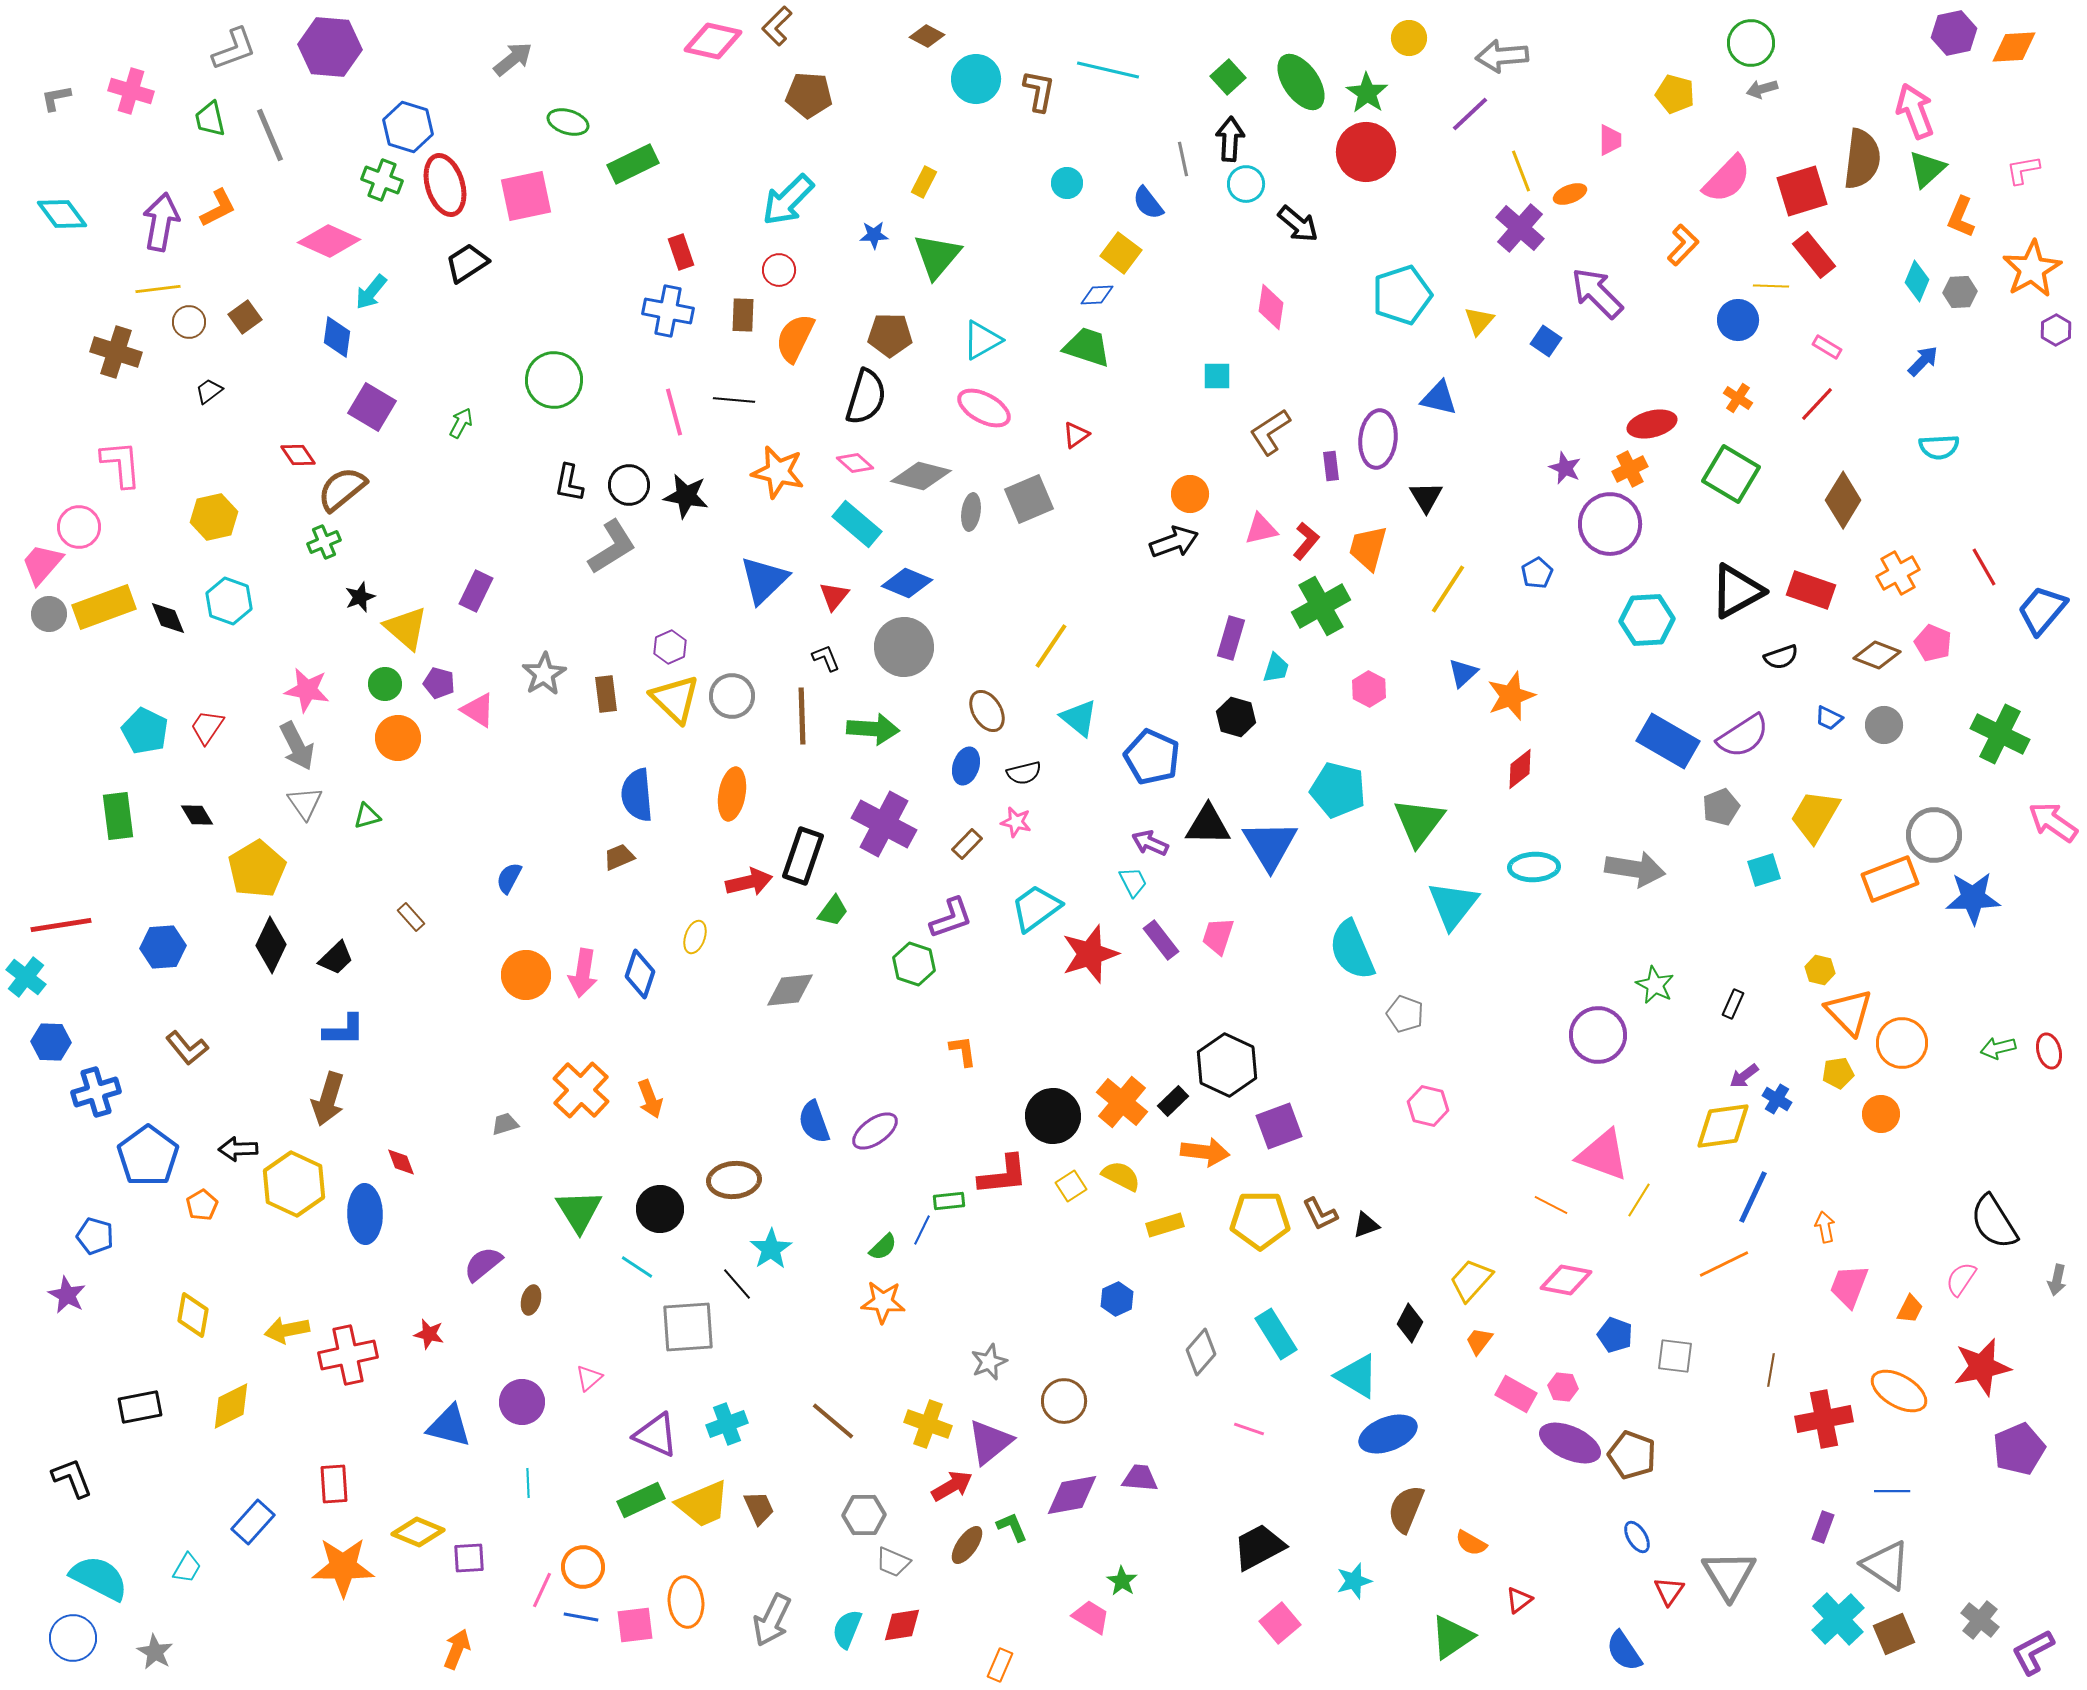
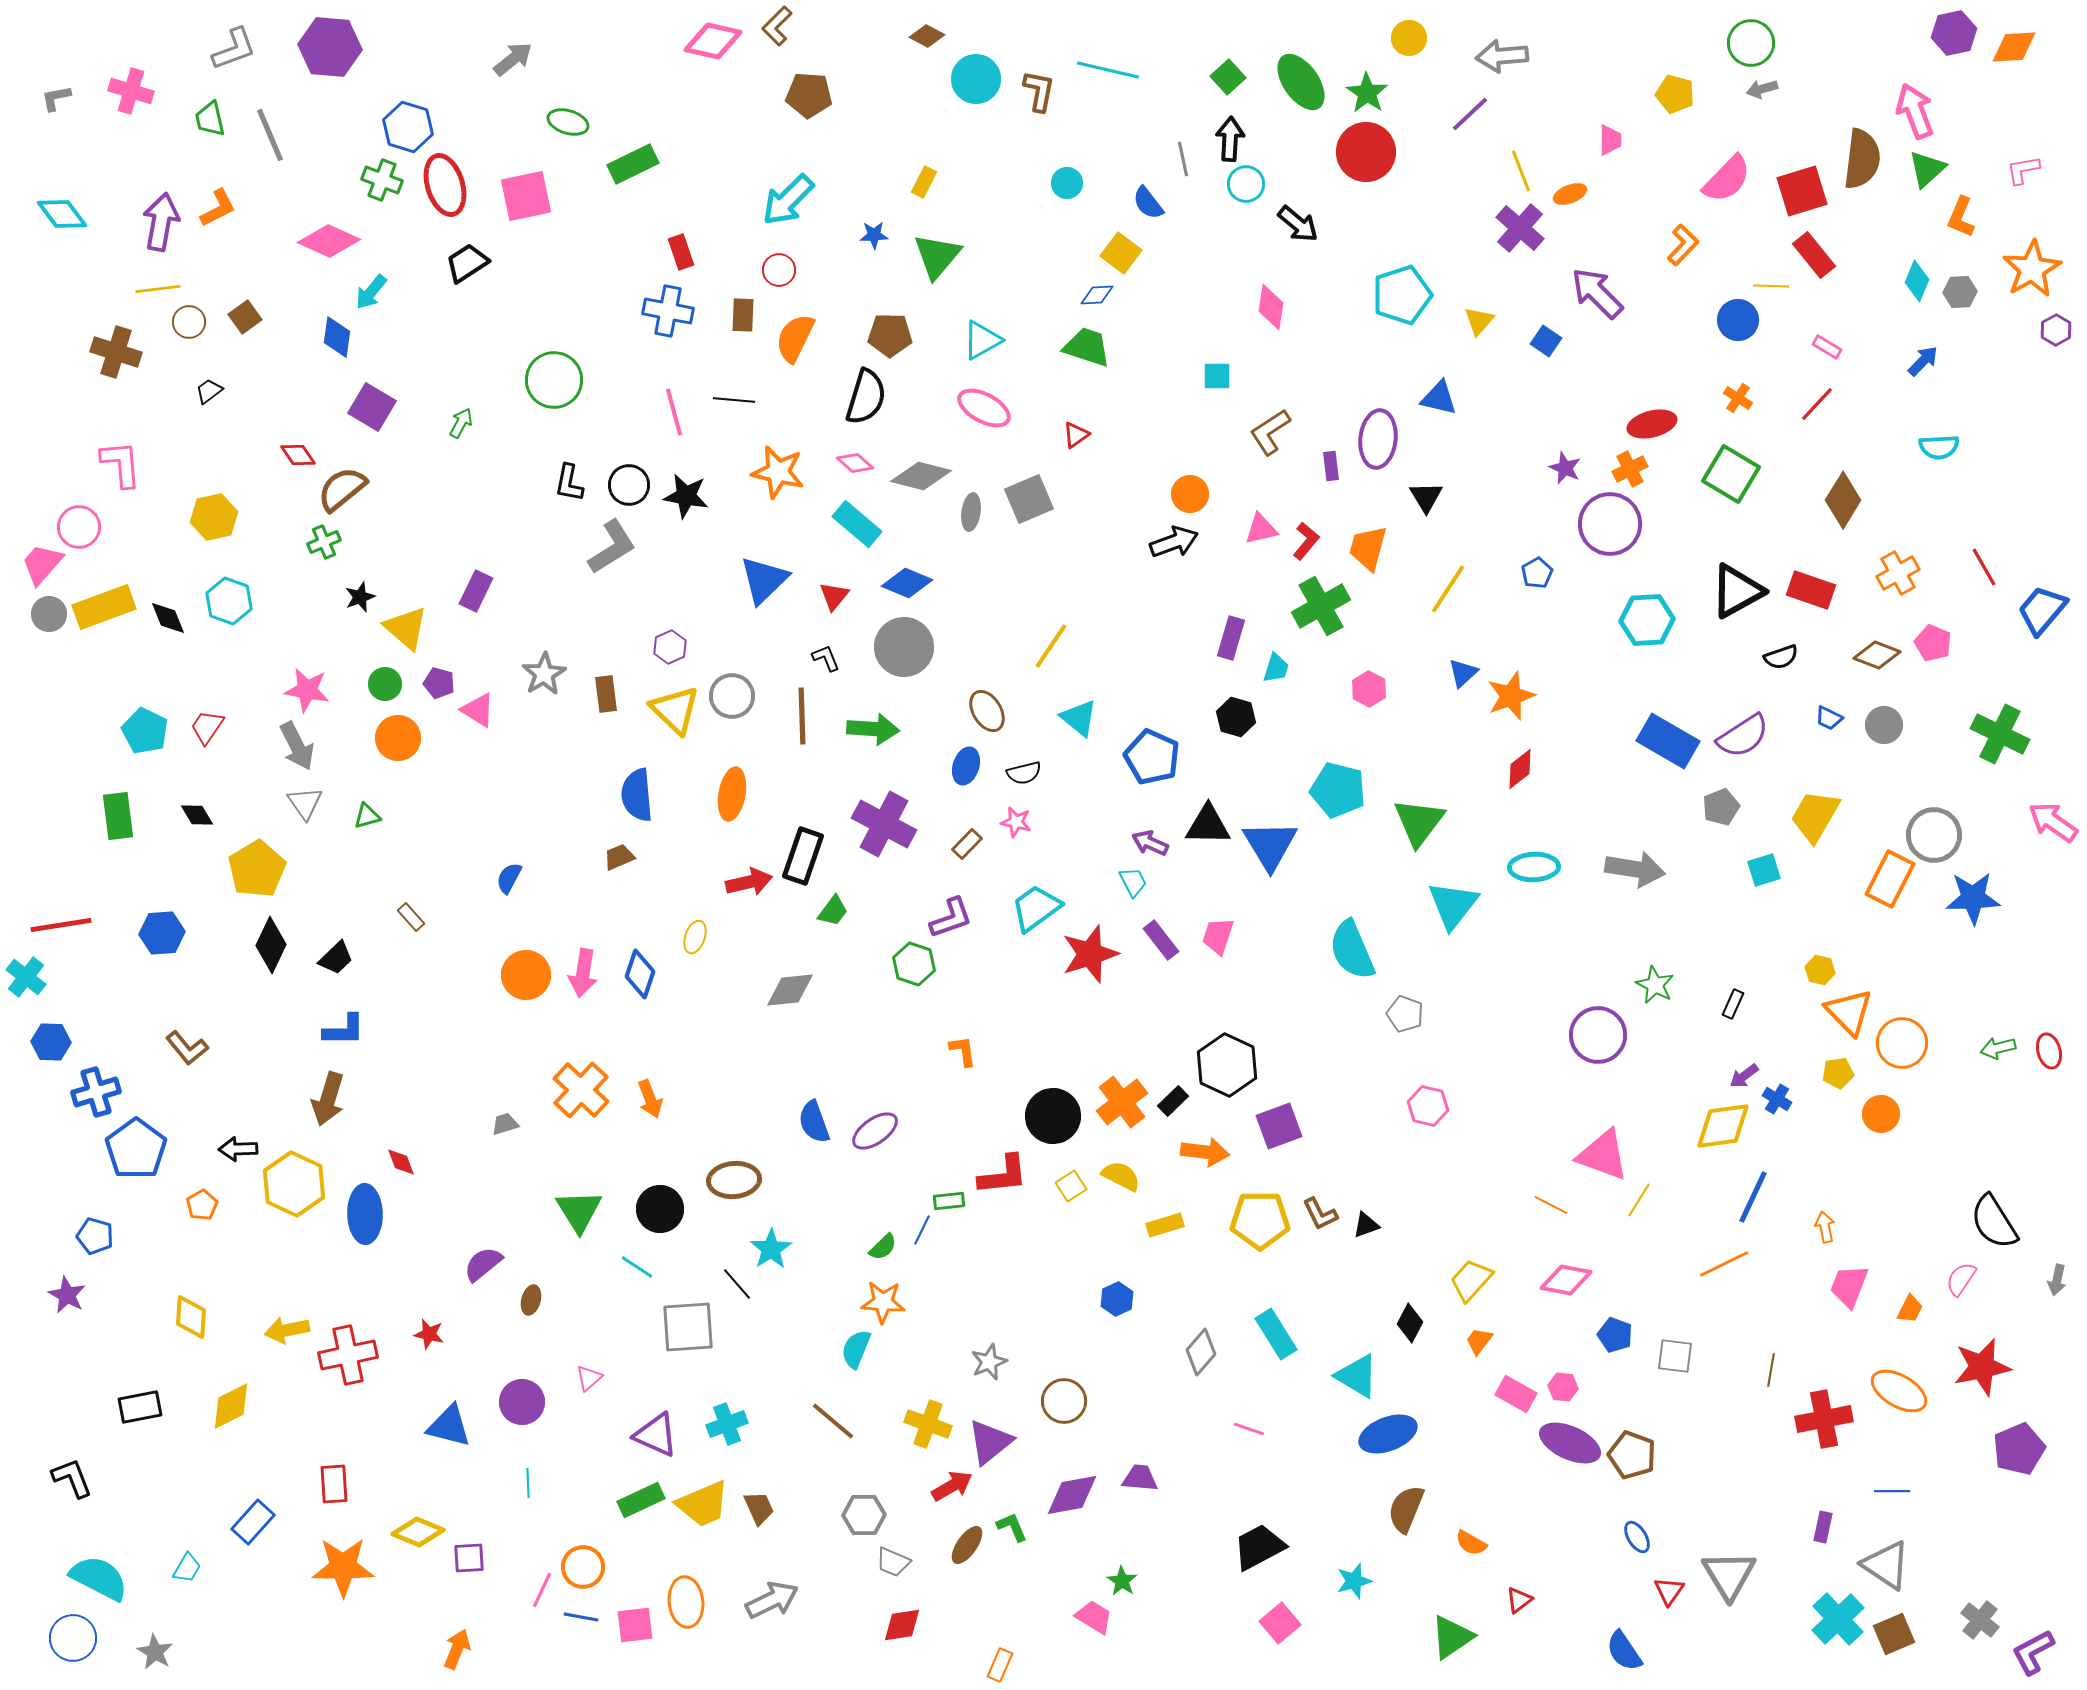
yellow triangle at (675, 699): moved 11 px down
orange rectangle at (1890, 879): rotated 42 degrees counterclockwise
blue hexagon at (163, 947): moved 1 px left, 14 px up
orange cross at (1122, 1102): rotated 12 degrees clockwise
blue pentagon at (148, 1156): moved 12 px left, 7 px up
yellow diamond at (193, 1315): moved 2 px left, 2 px down; rotated 6 degrees counterclockwise
purple rectangle at (1823, 1527): rotated 8 degrees counterclockwise
pink trapezoid at (1091, 1617): moved 3 px right
gray arrow at (772, 1620): moved 20 px up; rotated 142 degrees counterclockwise
cyan semicircle at (847, 1629): moved 9 px right, 280 px up
